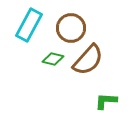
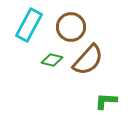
brown circle: moved 1 px up
green diamond: moved 1 px left, 1 px down
